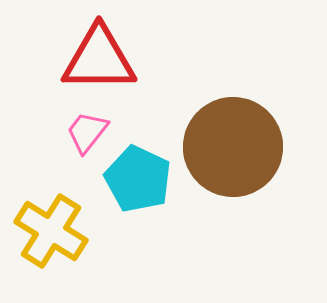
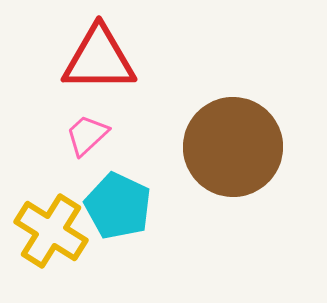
pink trapezoid: moved 3 px down; rotated 9 degrees clockwise
cyan pentagon: moved 20 px left, 27 px down
